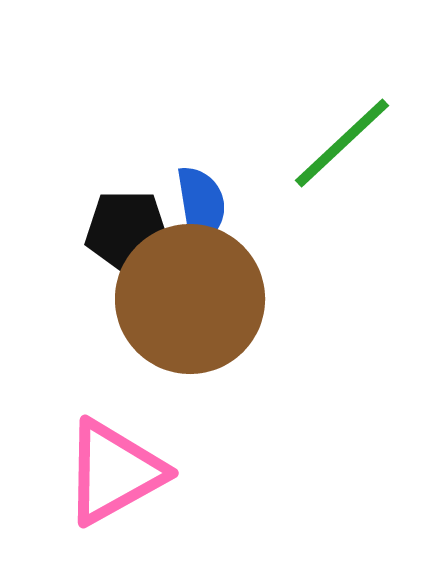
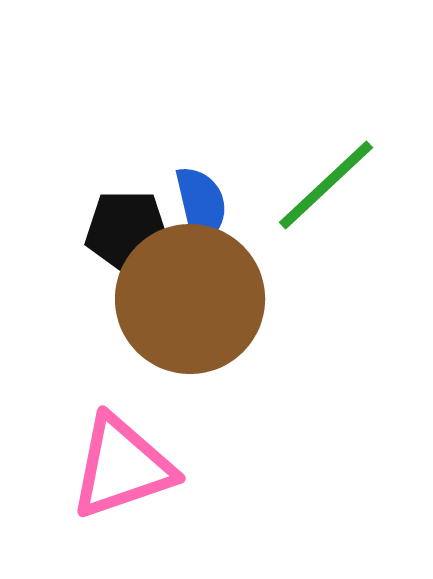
green line: moved 16 px left, 42 px down
blue semicircle: rotated 4 degrees counterclockwise
pink triangle: moved 8 px right, 5 px up; rotated 10 degrees clockwise
